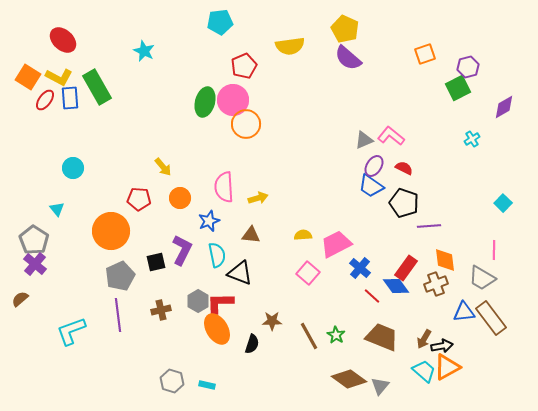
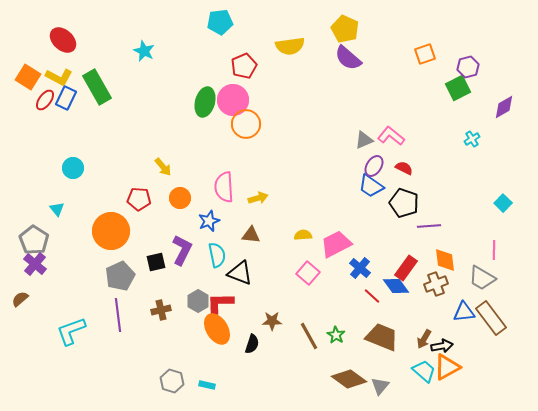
blue rectangle at (70, 98): moved 4 px left; rotated 30 degrees clockwise
